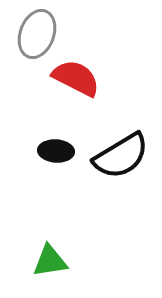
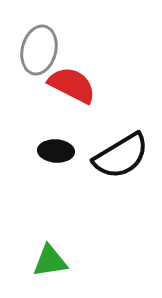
gray ellipse: moved 2 px right, 16 px down; rotated 6 degrees counterclockwise
red semicircle: moved 4 px left, 7 px down
